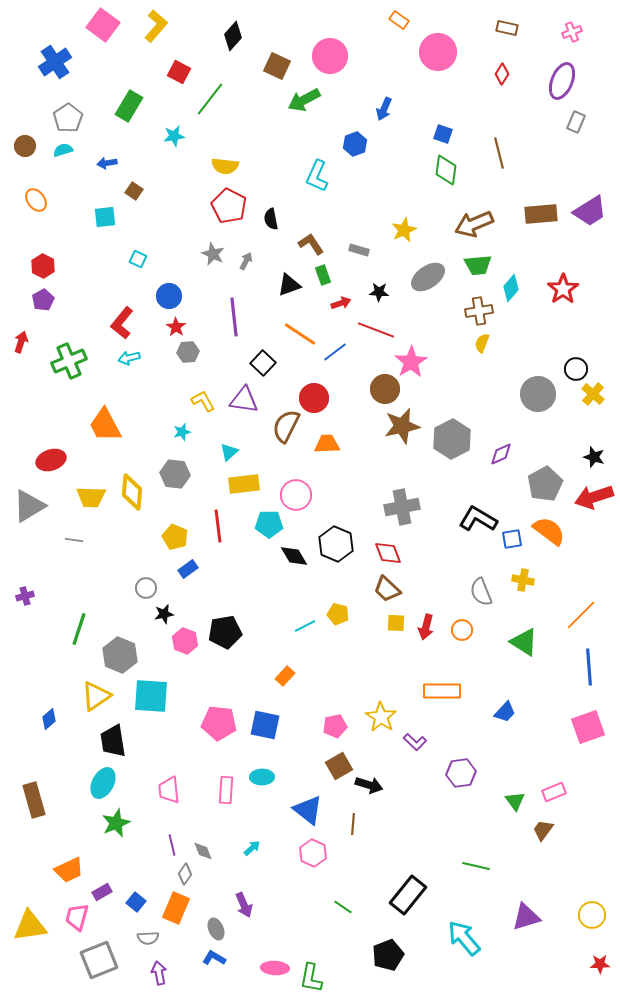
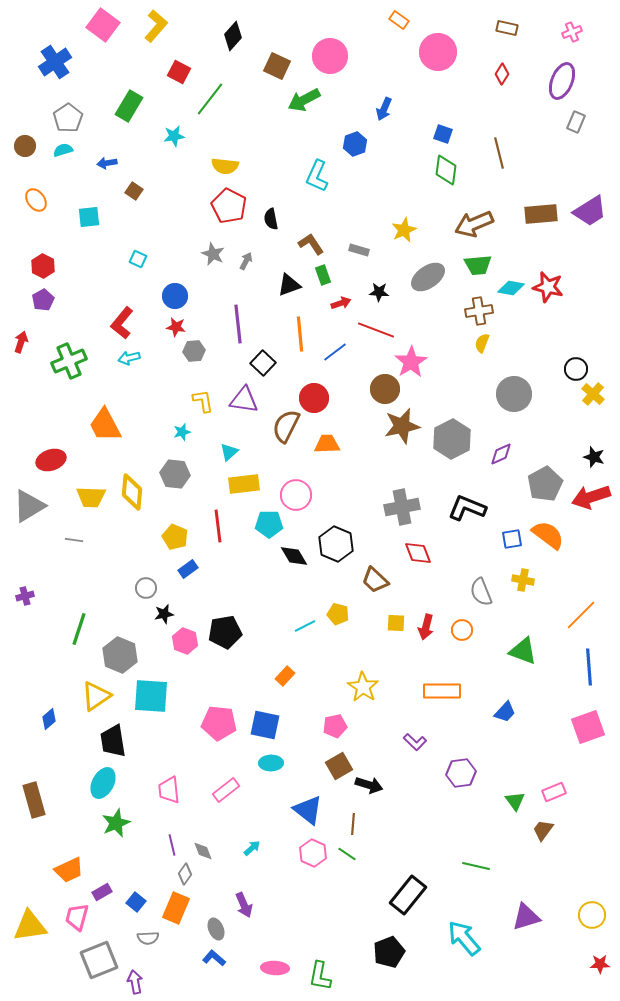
cyan square at (105, 217): moved 16 px left
cyan diamond at (511, 288): rotated 60 degrees clockwise
red star at (563, 289): moved 15 px left, 2 px up; rotated 24 degrees counterclockwise
blue circle at (169, 296): moved 6 px right
purple line at (234, 317): moved 4 px right, 7 px down
red star at (176, 327): rotated 24 degrees counterclockwise
orange line at (300, 334): rotated 52 degrees clockwise
gray hexagon at (188, 352): moved 6 px right, 1 px up
gray circle at (538, 394): moved 24 px left
yellow L-shape at (203, 401): rotated 20 degrees clockwise
red arrow at (594, 497): moved 3 px left
black L-shape at (478, 519): moved 11 px left, 11 px up; rotated 9 degrees counterclockwise
orange semicircle at (549, 531): moved 1 px left, 4 px down
red diamond at (388, 553): moved 30 px right
brown trapezoid at (387, 589): moved 12 px left, 9 px up
green triangle at (524, 642): moved 1 px left, 9 px down; rotated 12 degrees counterclockwise
yellow star at (381, 717): moved 18 px left, 30 px up
cyan ellipse at (262, 777): moved 9 px right, 14 px up
pink rectangle at (226, 790): rotated 48 degrees clockwise
green line at (343, 907): moved 4 px right, 53 px up
black pentagon at (388, 955): moved 1 px right, 3 px up
blue L-shape at (214, 958): rotated 10 degrees clockwise
purple arrow at (159, 973): moved 24 px left, 9 px down
green L-shape at (311, 978): moved 9 px right, 2 px up
